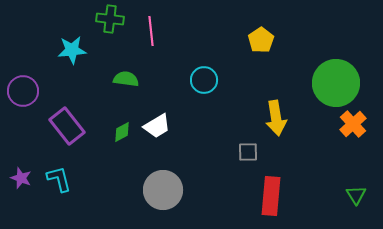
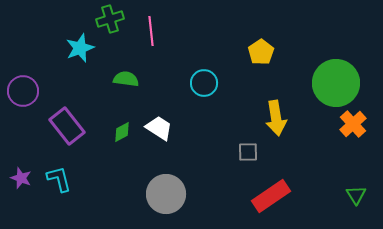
green cross: rotated 24 degrees counterclockwise
yellow pentagon: moved 12 px down
cyan star: moved 8 px right, 2 px up; rotated 16 degrees counterclockwise
cyan circle: moved 3 px down
white trapezoid: moved 2 px right, 2 px down; rotated 116 degrees counterclockwise
gray circle: moved 3 px right, 4 px down
red rectangle: rotated 51 degrees clockwise
